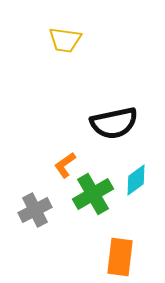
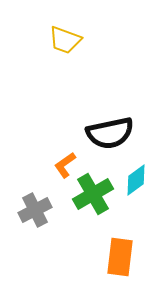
yellow trapezoid: rotated 12 degrees clockwise
black semicircle: moved 4 px left, 10 px down
